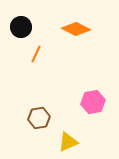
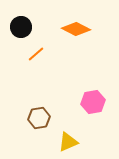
orange line: rotated 24 degrees clockwise
